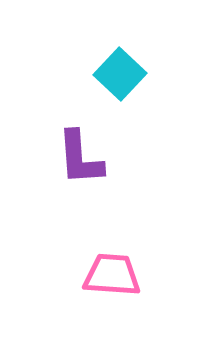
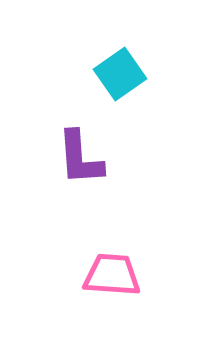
cyan square: rotated 12 degrees clockwise
